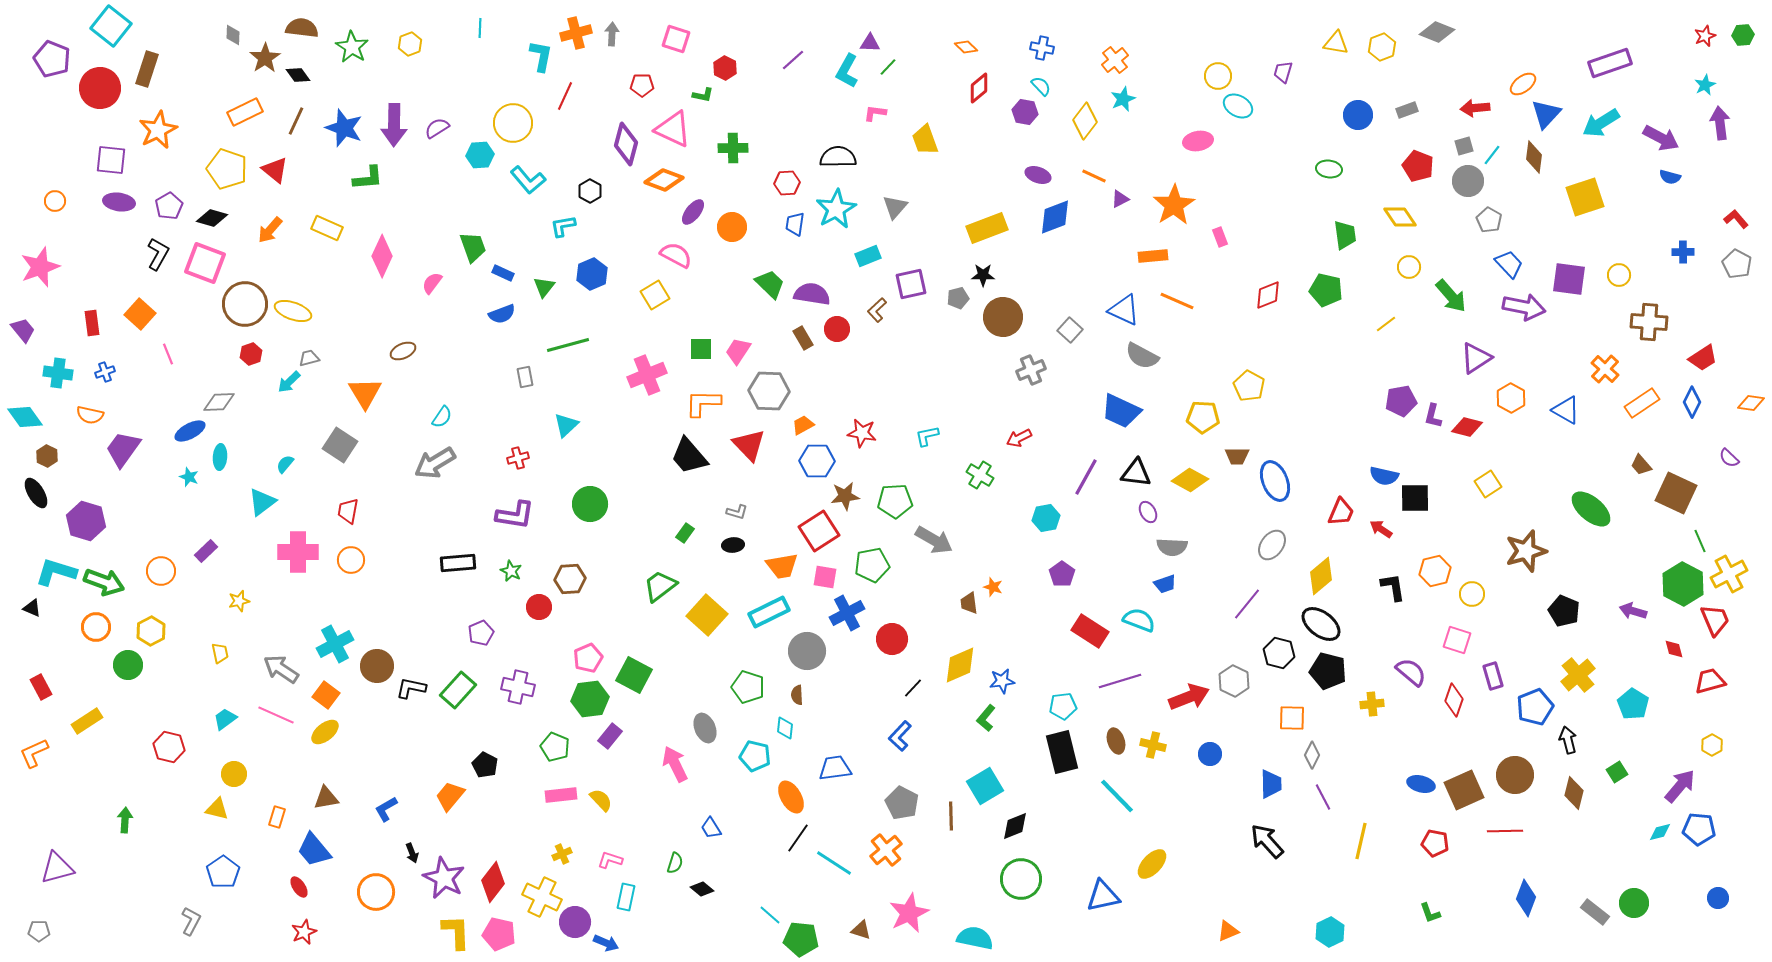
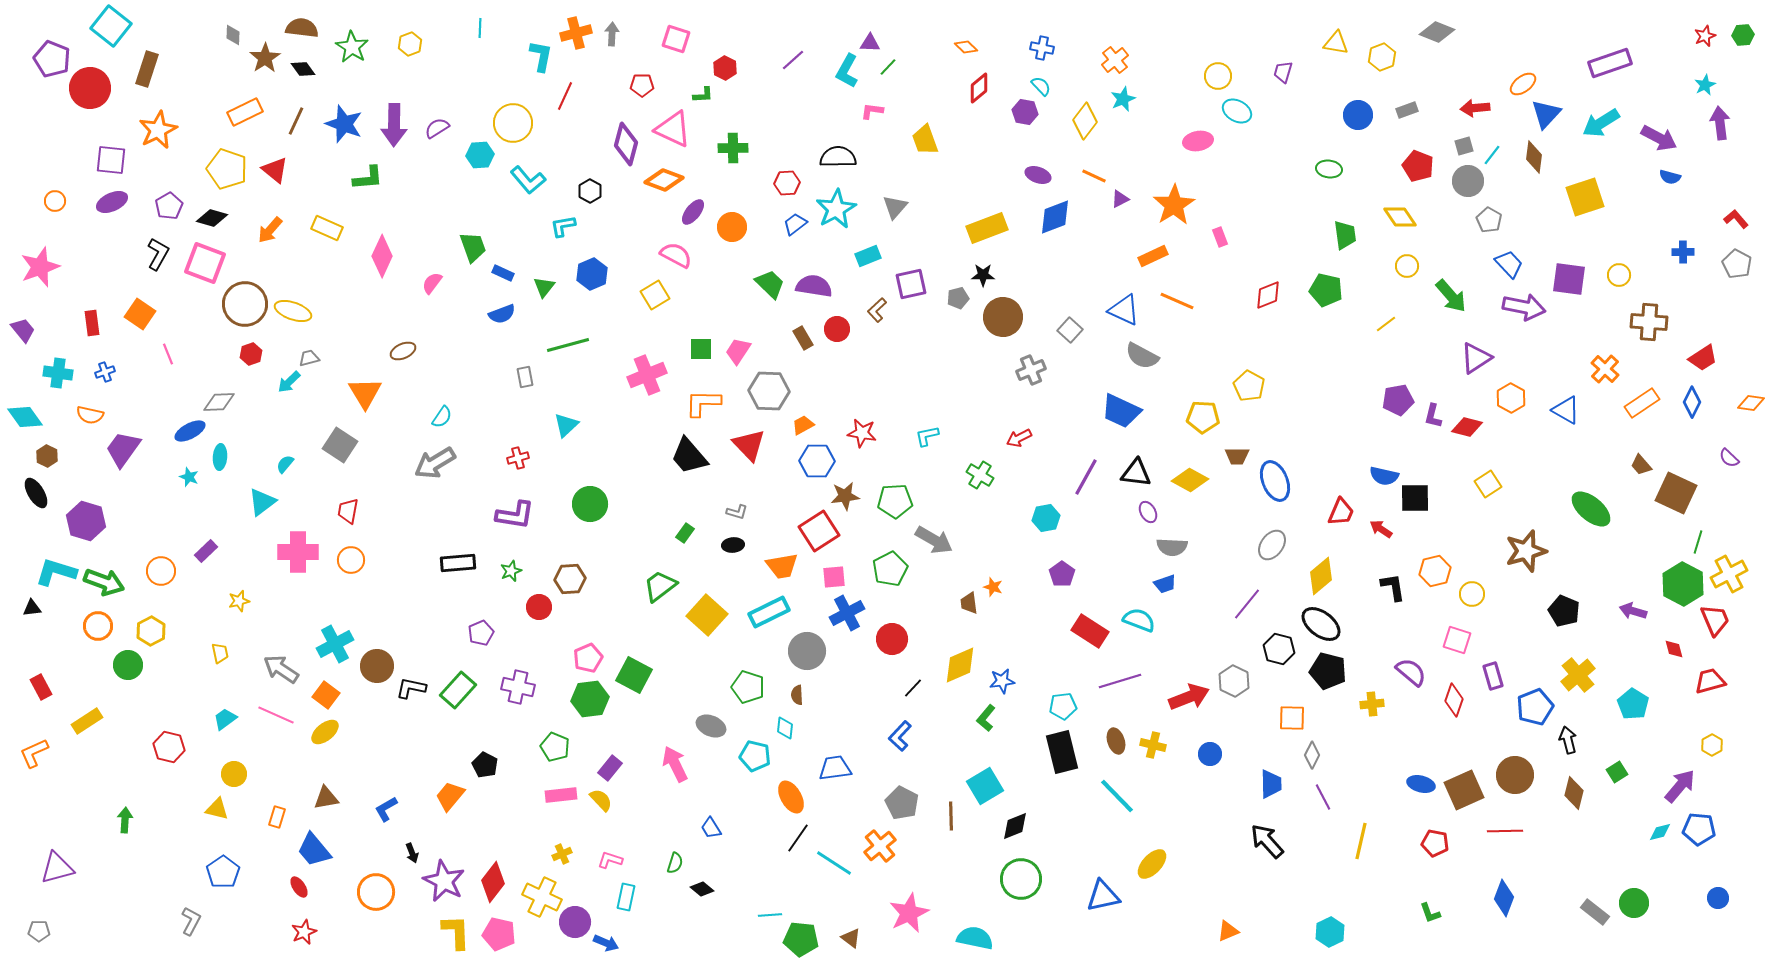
yellow hexagon at (1382, 47): moved 10 px down
black diamond at (298, 75): moved 5 px right, 6 px up
red circle at (100, 88): moved 10 px left
green L-shape at (703, 95): rotated 15 degrees counterclockwise
cyan ellipse at (1238, 106): moved 1 px left, 5 px down
pink L-shape at (875, 113): moved 3 px left, 2 px up
blue star at (344, 128): moved 4 px up
purple arrow at (1661, 138): moved 2 px left
purple ellipse at (119, 202): moved 7 px left; rotated 32 degrees counterclockwise
blue trapezoid at (795, 224): rotated 45 degrees clockwise
orange rectangle at (1153, 256): rotated 20 degrees counterclockwise
yellow circle at (1409, 267): moved 2 px left, 1 px up
purple semicircle at (812, 294): moved 2 px right, 8 px up
orange square at (140, 314): rotated 8 degrees counterclockwise
purple pentagon at (1401, 401): moved 3 px left, 1 px up
green line at (1700, 541): moved 2 px left, 1 px down; rotated 40 degrees clockwise
green pentagon at (872, 565): moved 18 px right, 4 px down; rotated 16 degrees counterclockwise
green star at (511, 571): rotated 25 degrees clockwise
pink square at (825, 577): moved 9 px right; rotated 15 degrees counterclockwise
black triangle at (32, 608): rotated 30 degrees counterclockwise
orange circle at (96, 627): moved 2 px right, 1 px up
black hexagon at (1279, 653): moved 4 px up
gray ellipse at (705, 728): moved 6 px right, 2 px up; rotated 44 degrees counterclockwise
purple rectangle at (610, 736): moved 32 px down
orange cross at (886, 850): moved 6 px left, 4 px up
purple star at (444, 878): moved 3 px down
blue diamond at (1526, 898): moved 22 px left
cyan line at (770, 915): rotated 45 degrees counterclockwise
brown triangle at (861, 930): moved 10 px left, 8 px down; rotated 20 degrees clockwise
